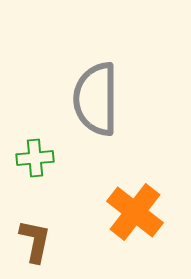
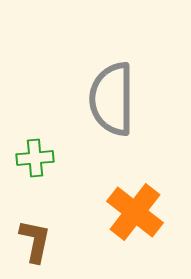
gray semicircle: moved 16 px right
